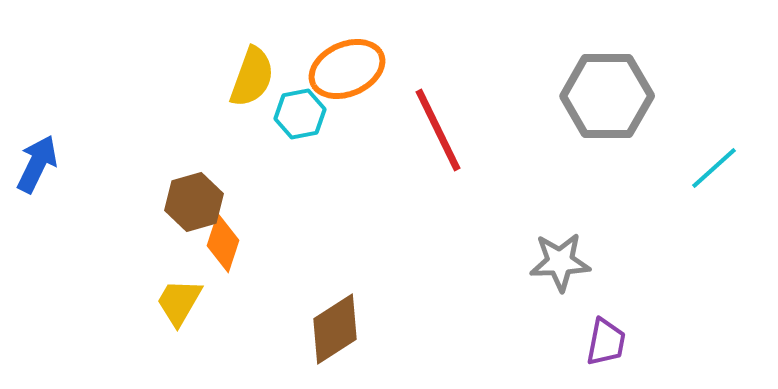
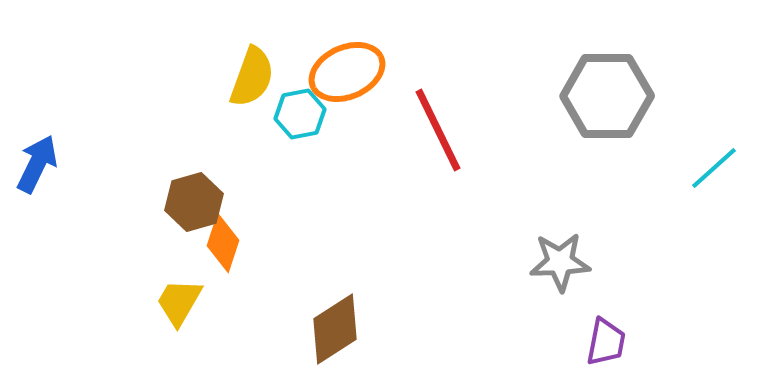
orange ellipse: moved 3 px down
